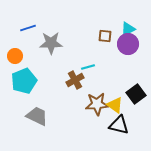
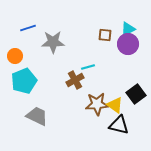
brown square: moved 1 px up
gray star: moved 2 px right, 1 px up
